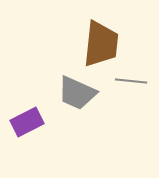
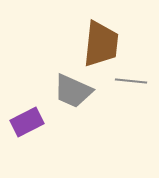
gray trapezoid: moved 4 px left, 2 px up
